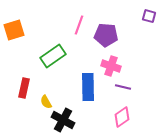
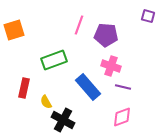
purple square: moved 1 px left
green rectangle: moved 1 px right, 4 px down; rotated 15 degrees clockwise
blue rectangle: rotated 40 degrees counterclockwise
pink diamond: rotated 15 degrees clockwise
